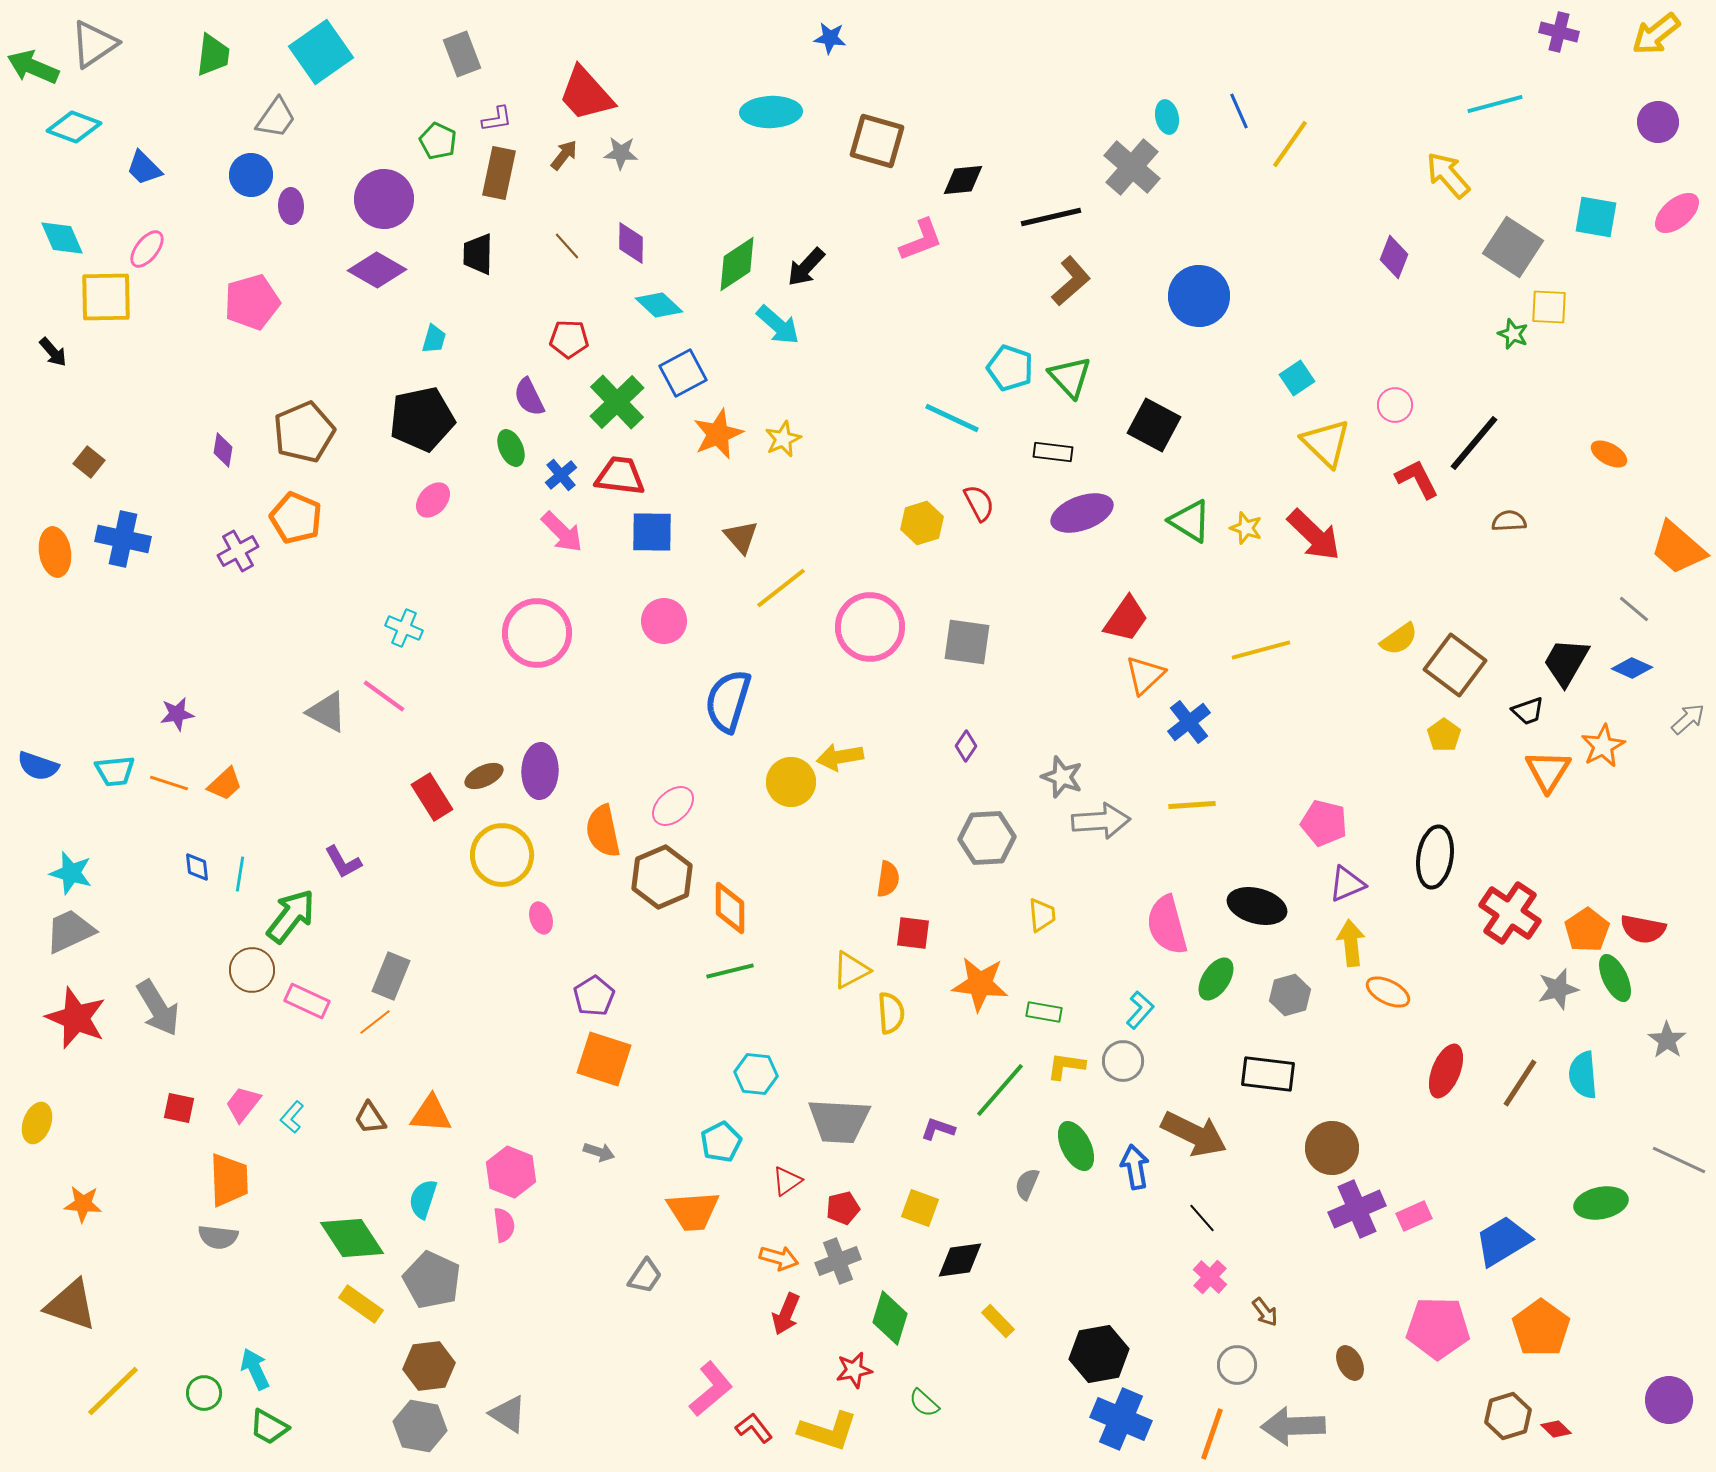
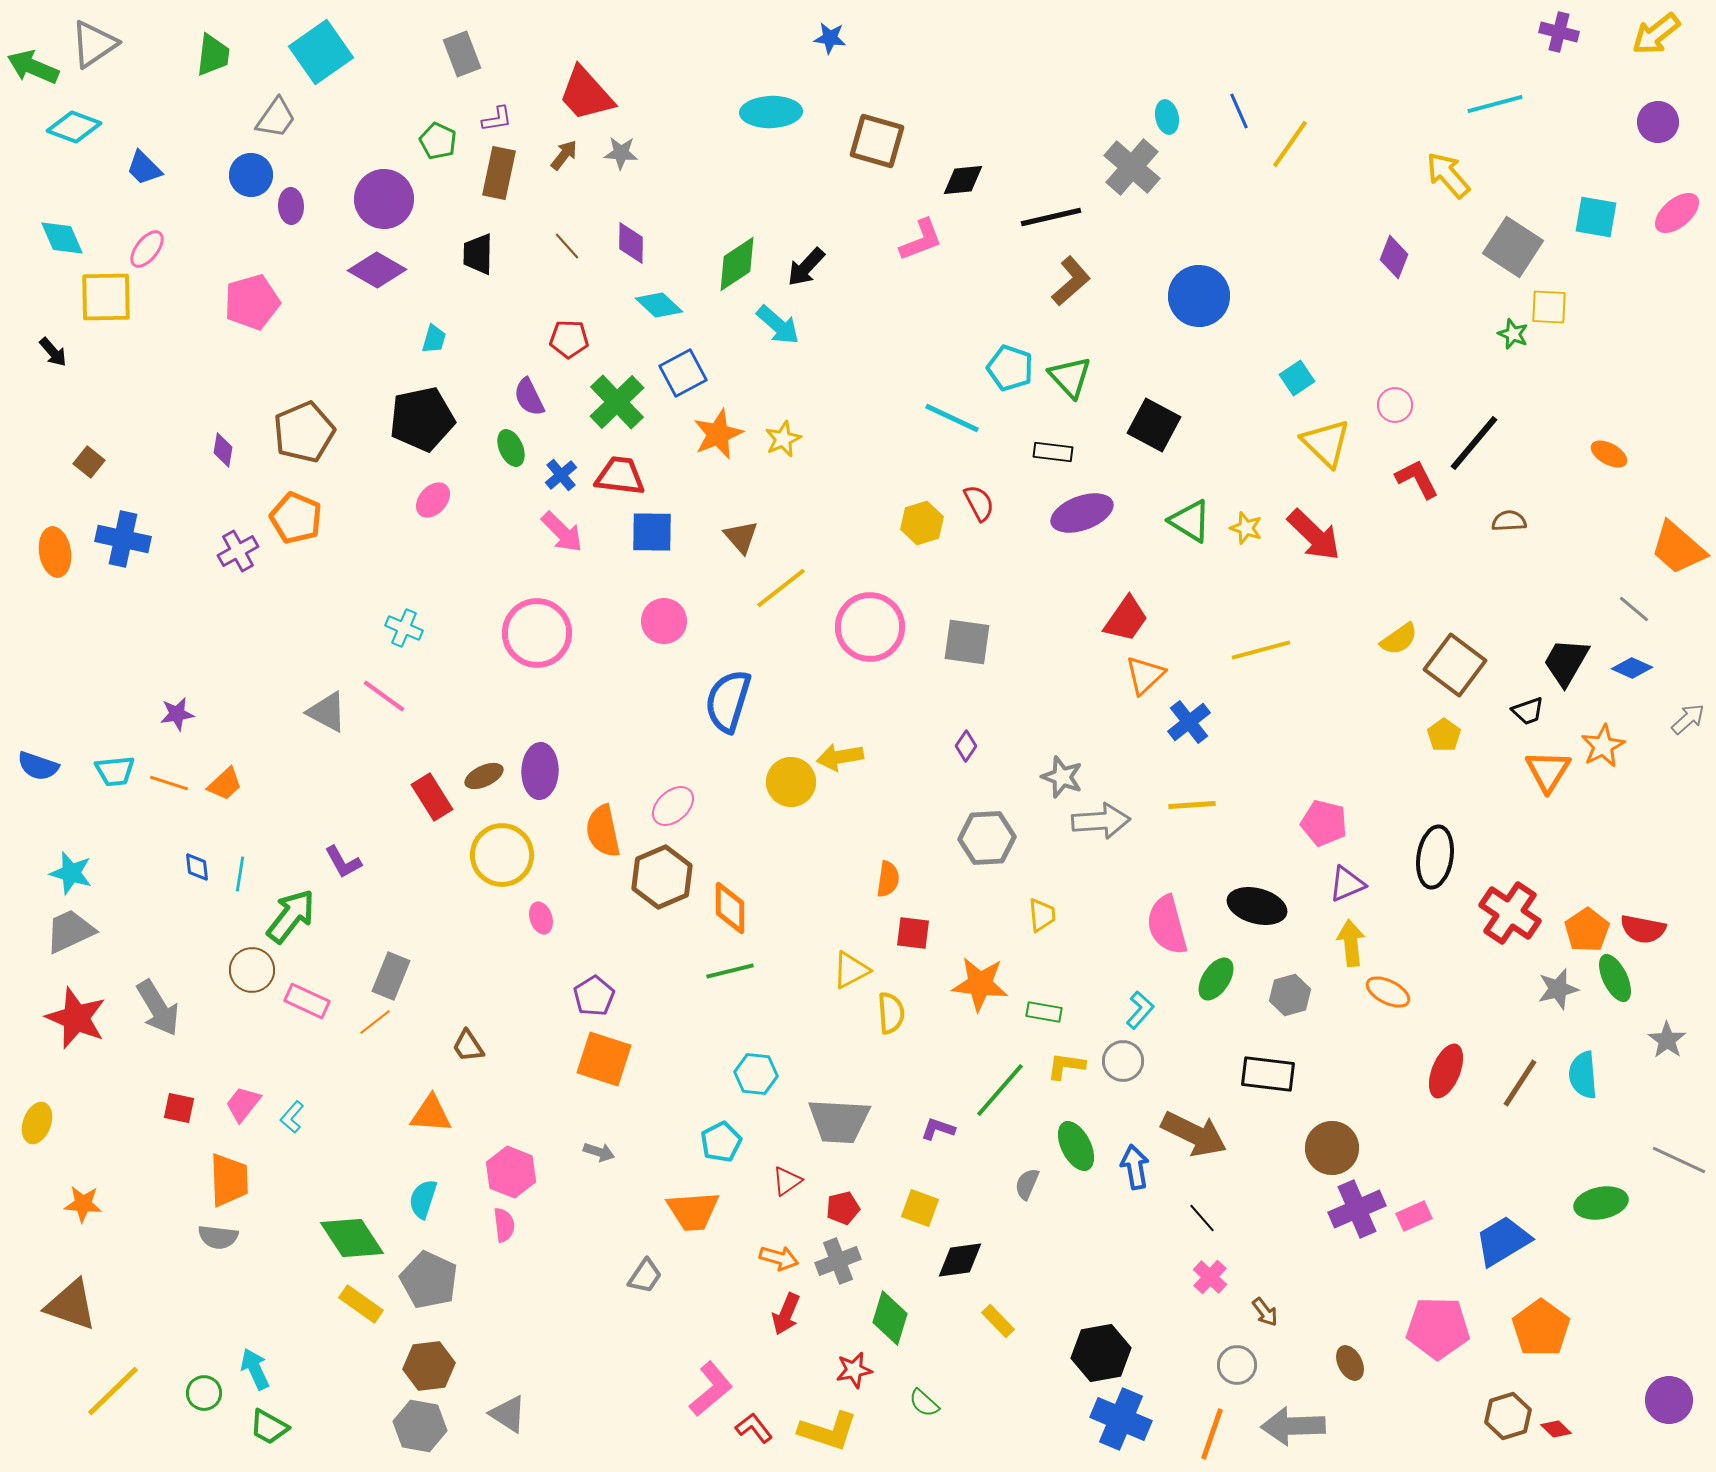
brown trapezoid at (370, 1118): moved 98 px right, 72 px up
gray pentagon at (432, 1280): moved 3 px left
black hexagon at (1099, 1354): moved 2 px right, 1 px up
